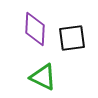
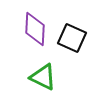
black square: rotated 32 degrees clockwise
